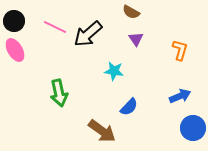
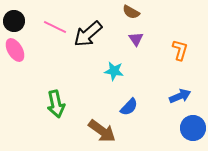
green arrow: moved 3 px left, 11 px down
